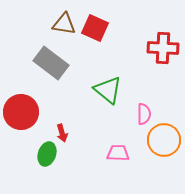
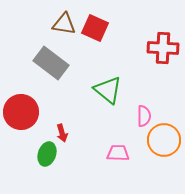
pink semicircle: moved 2 px down
